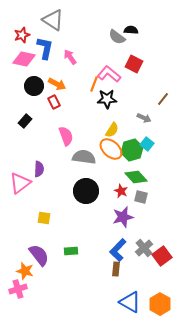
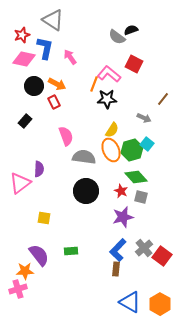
black semicircle at (131, 30): rotated 24 degrees counterclockwise
orange ellipse at (111, 149): moved 1 px down; rotated 25 degrees clockwise
red square at (162, 256): rotated 18 degrees counterclockwise
orange star at (25, 271): rotated 18 degrees counterclockwise
